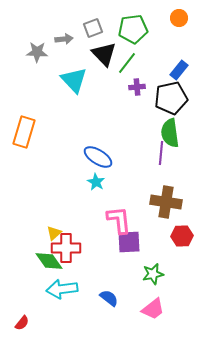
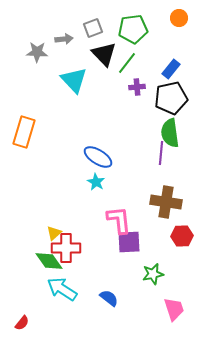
blue rectangle: moved 8 px left, 1 px up
cyan arrow: rotated 40 degrees clockwise
pink trapezoid: moved 21 px right; rotated 70 degrees counterclockwise
